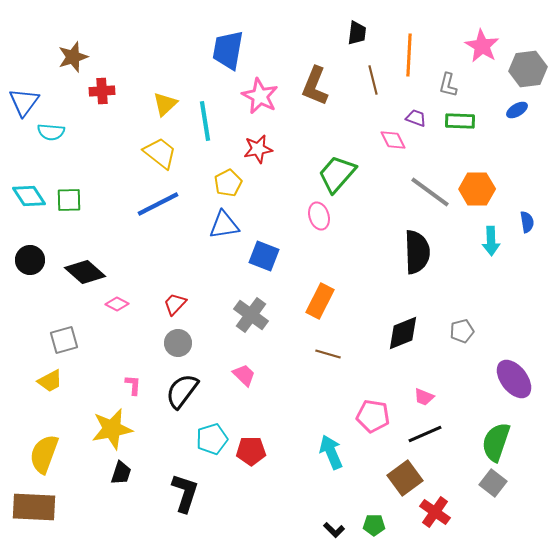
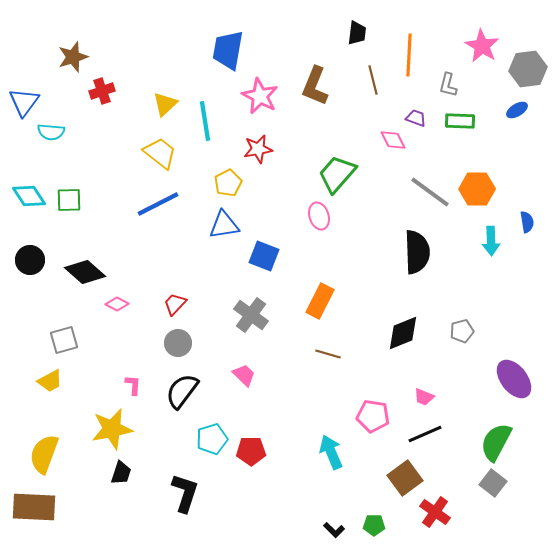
red cross at (102, 91): rotated 15 degrees counterclockwise
green semicircle at (496, 442): rotated 9 degrees clockwise
